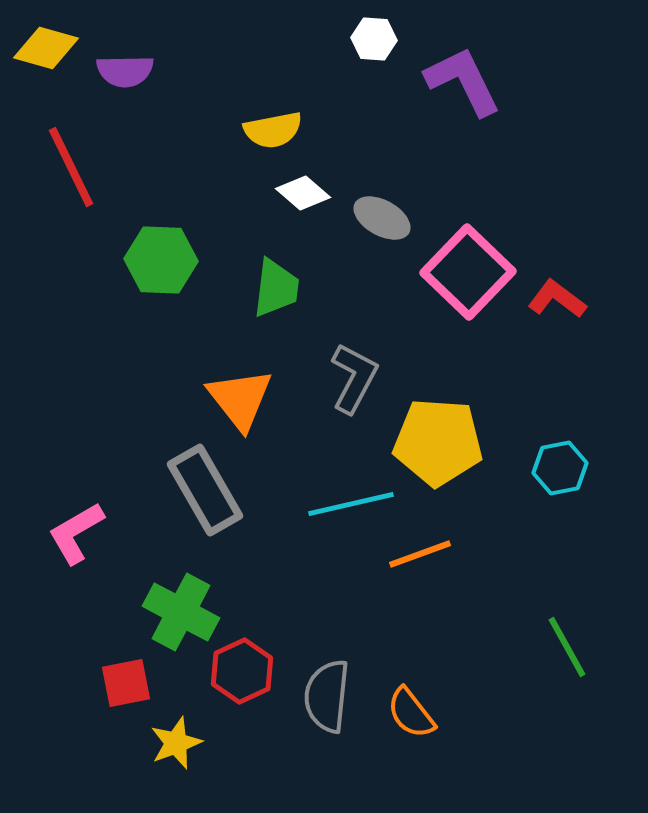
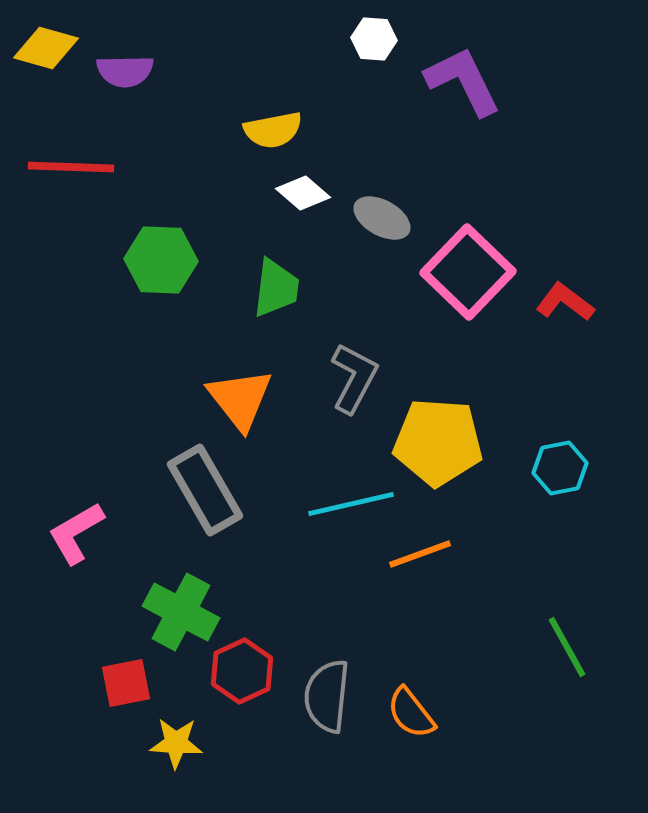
red line: rotated 62 degrees counterclockwise
red L-shape: moved 8 px right, 3 px down
yellow star: rotated 24 degrees clockwise
